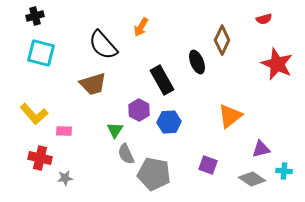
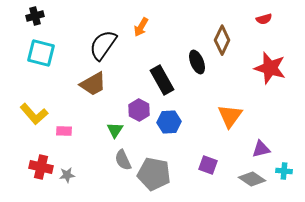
black semicircle: rotated 76 degrees clockwise
red star: moved 7 px left, 4 px down; rotated 8 degrees counterclockwise
brown trapezoid: rotated 12 degrees counterclockwise
orange triangle: rotated 16 degrees counterclockwise
gray semicircle: moved 3 px left, 6 px down
red cross: moved 1 px right, 9 px down
gray star: moved 2 px right, 3 px up
